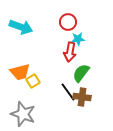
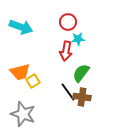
red arrow: moved 4 px left, 1 px up
